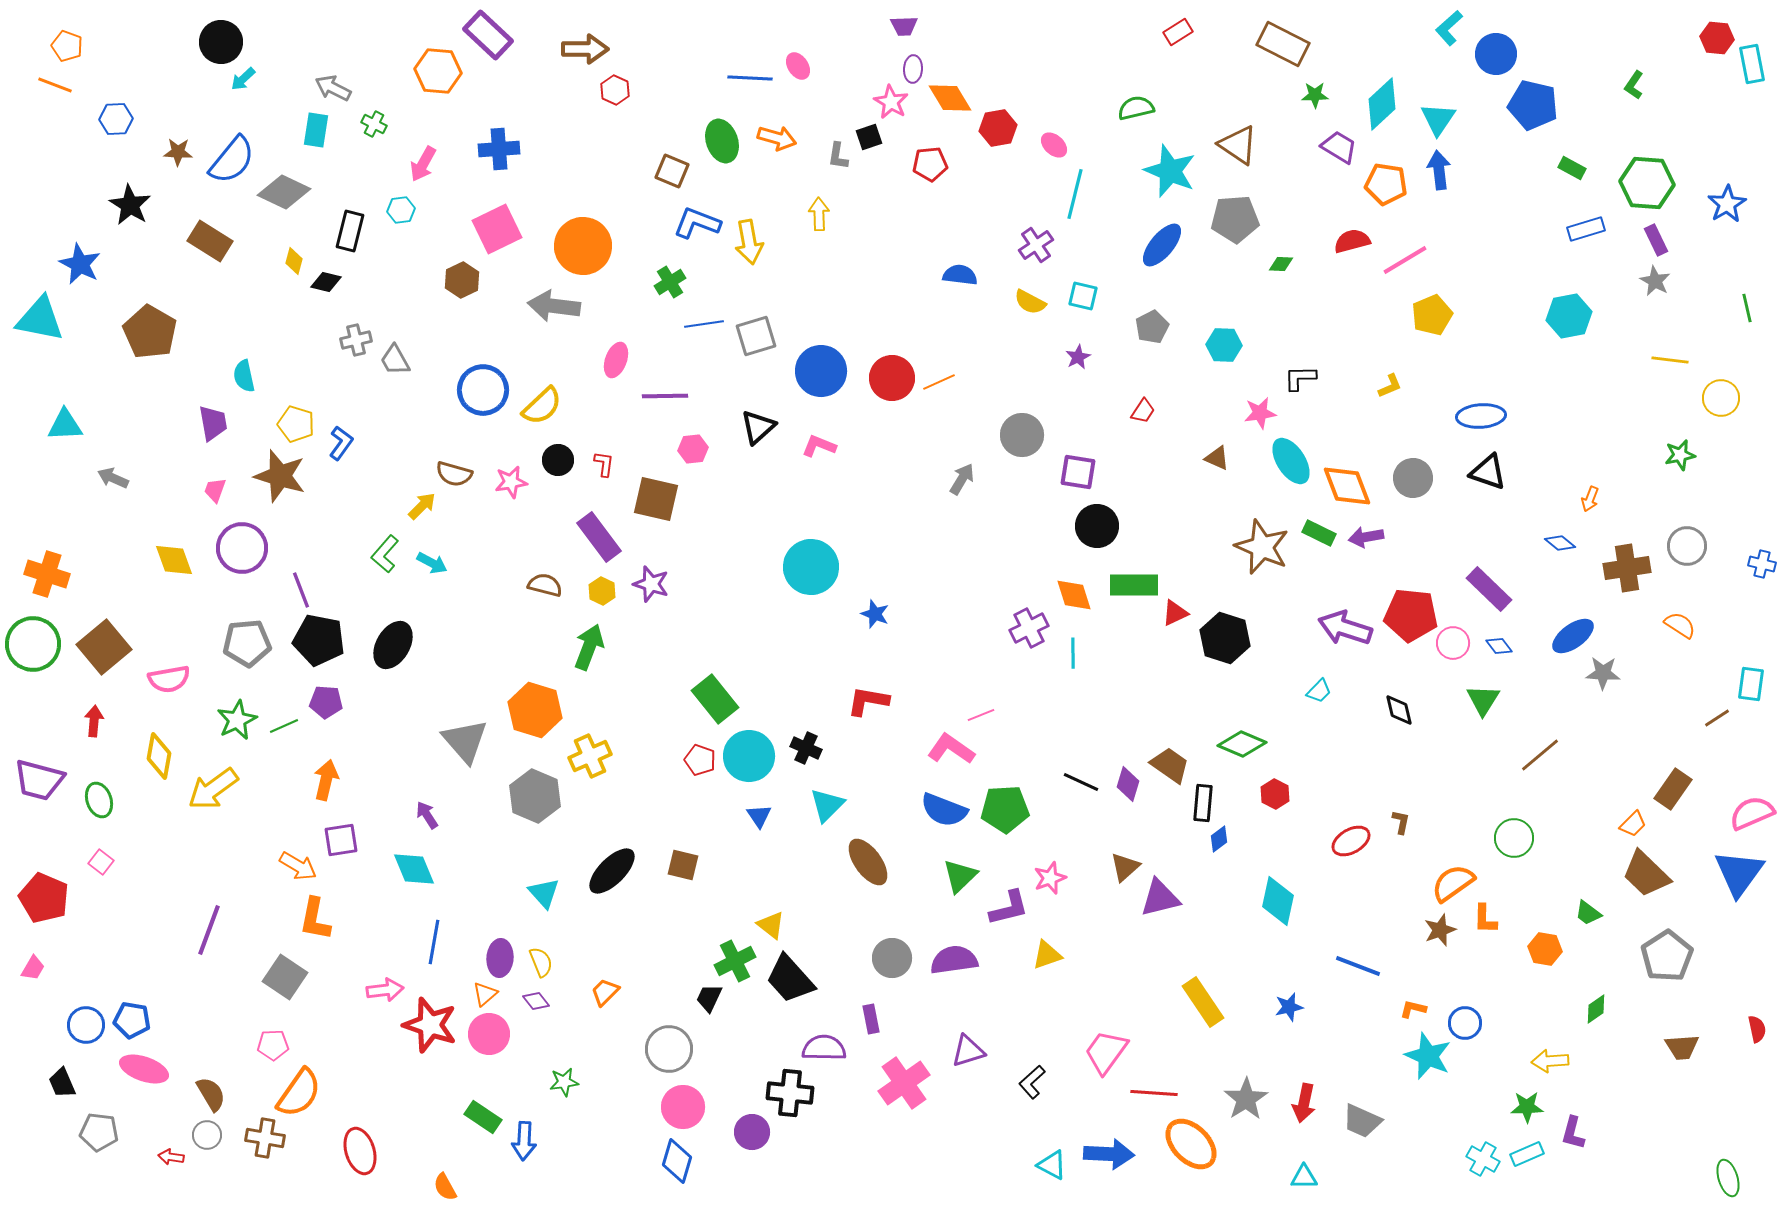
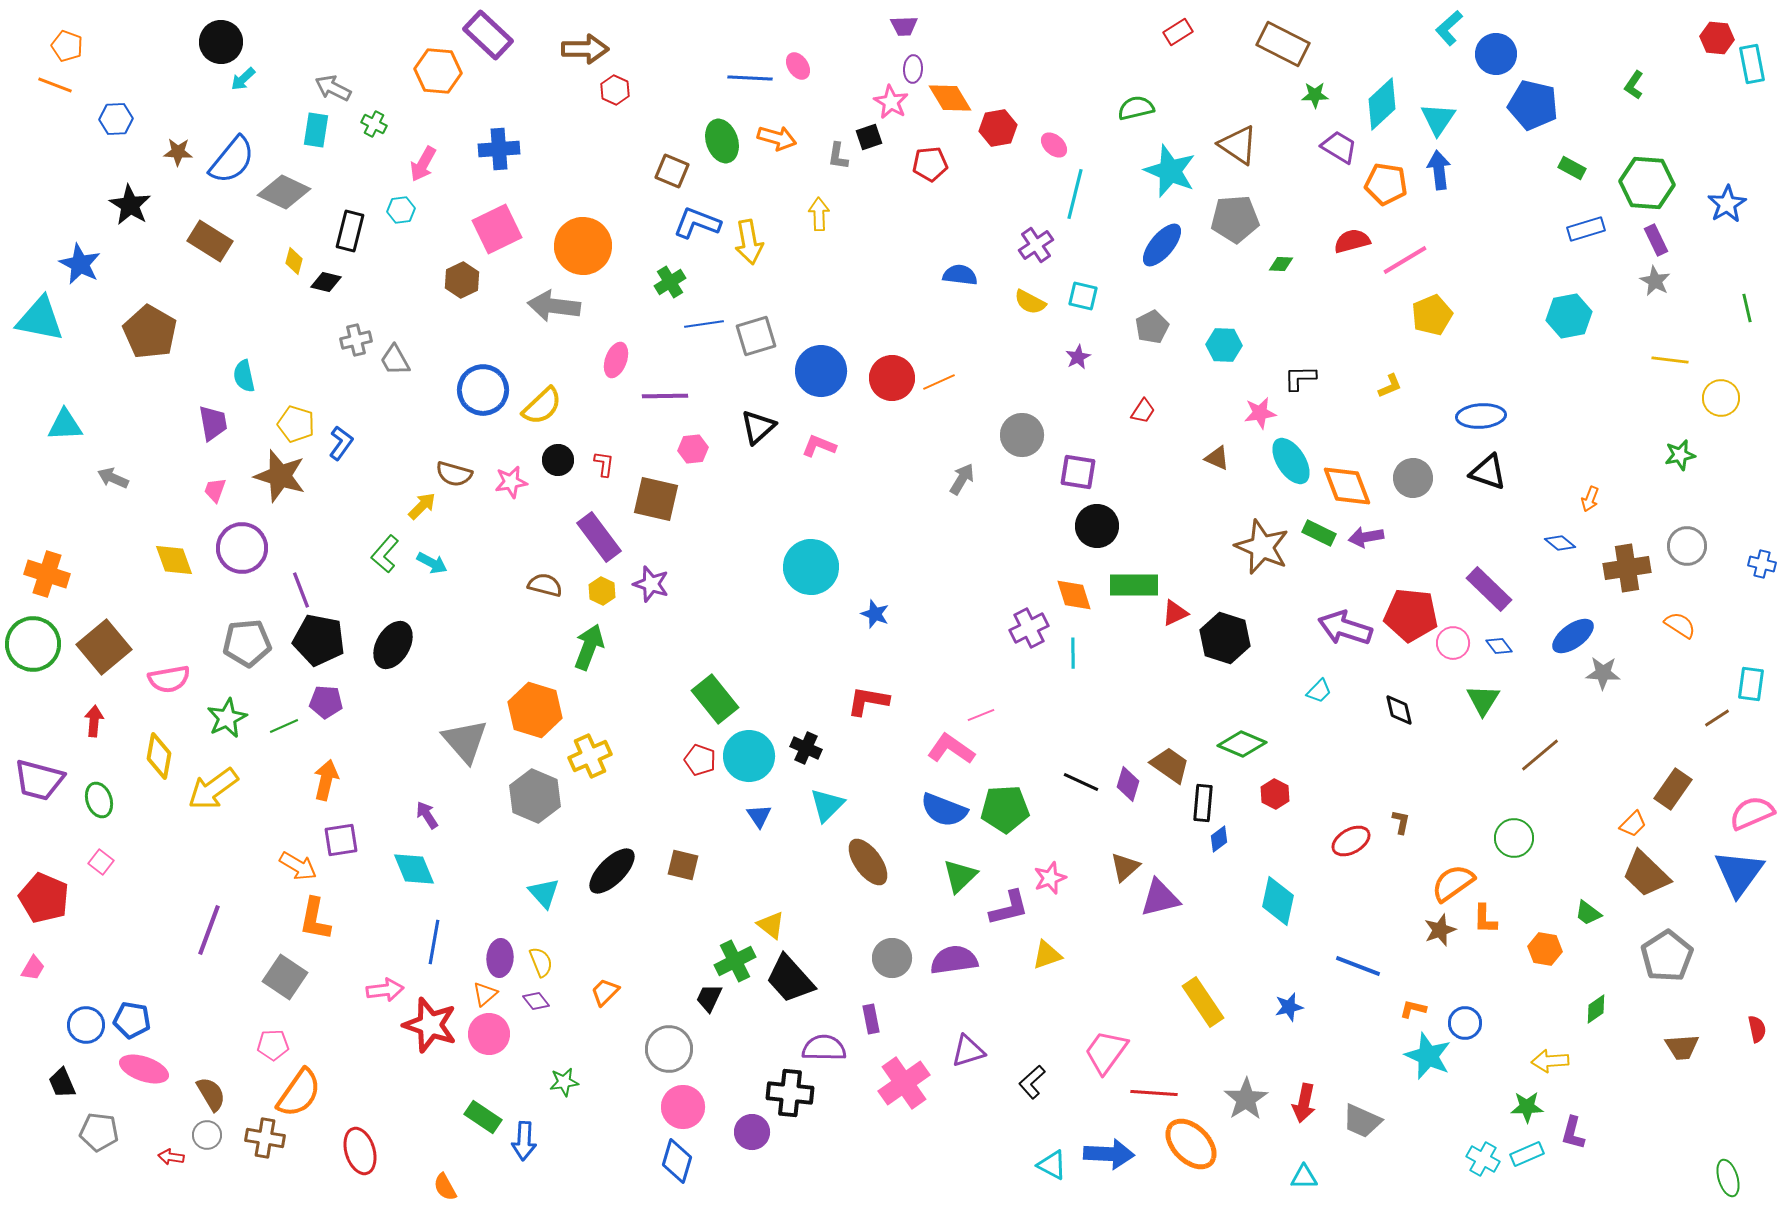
green star at (237, 720): moved 10 px left, 2 px up
